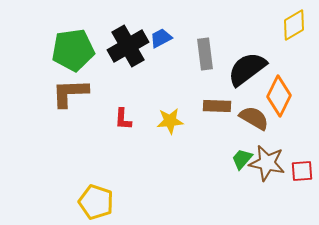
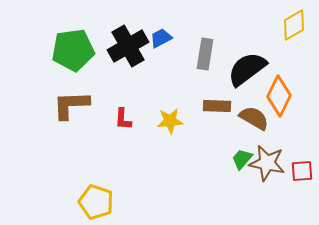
gray rectangle: rotated 16 degrees clockwise
brown L-shape: moved 1 px right, 12 px down
